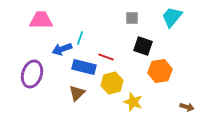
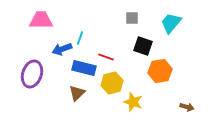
cyan trapezoid: moved 1 px left, 6 px down
blue rectangle: moved 1 px down
